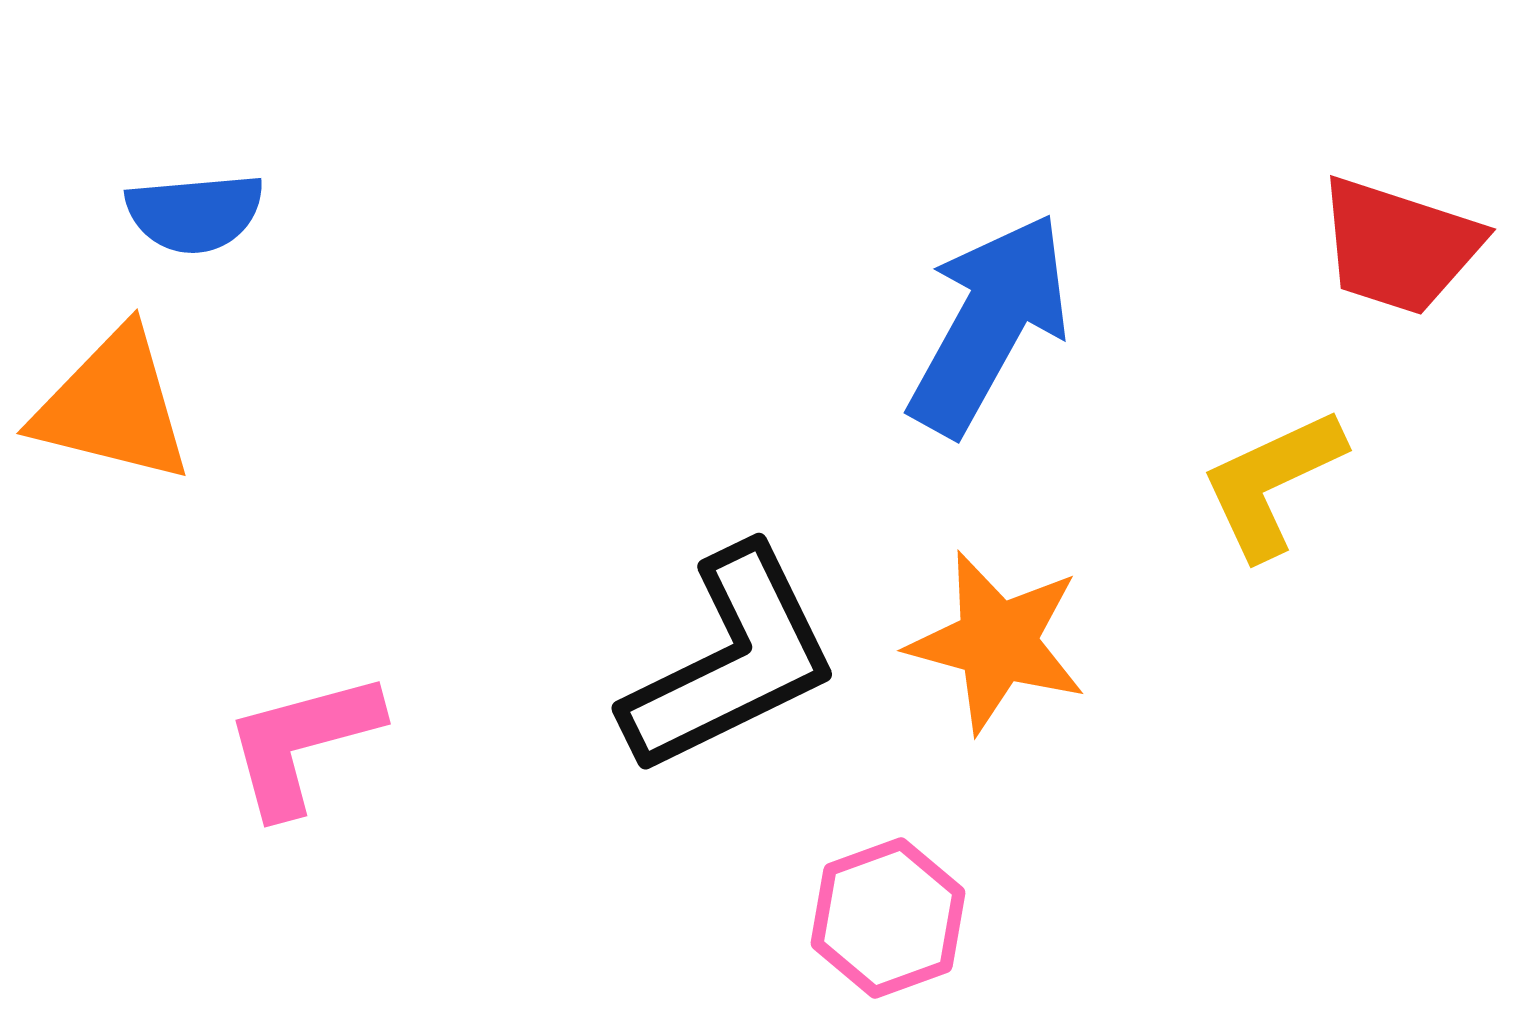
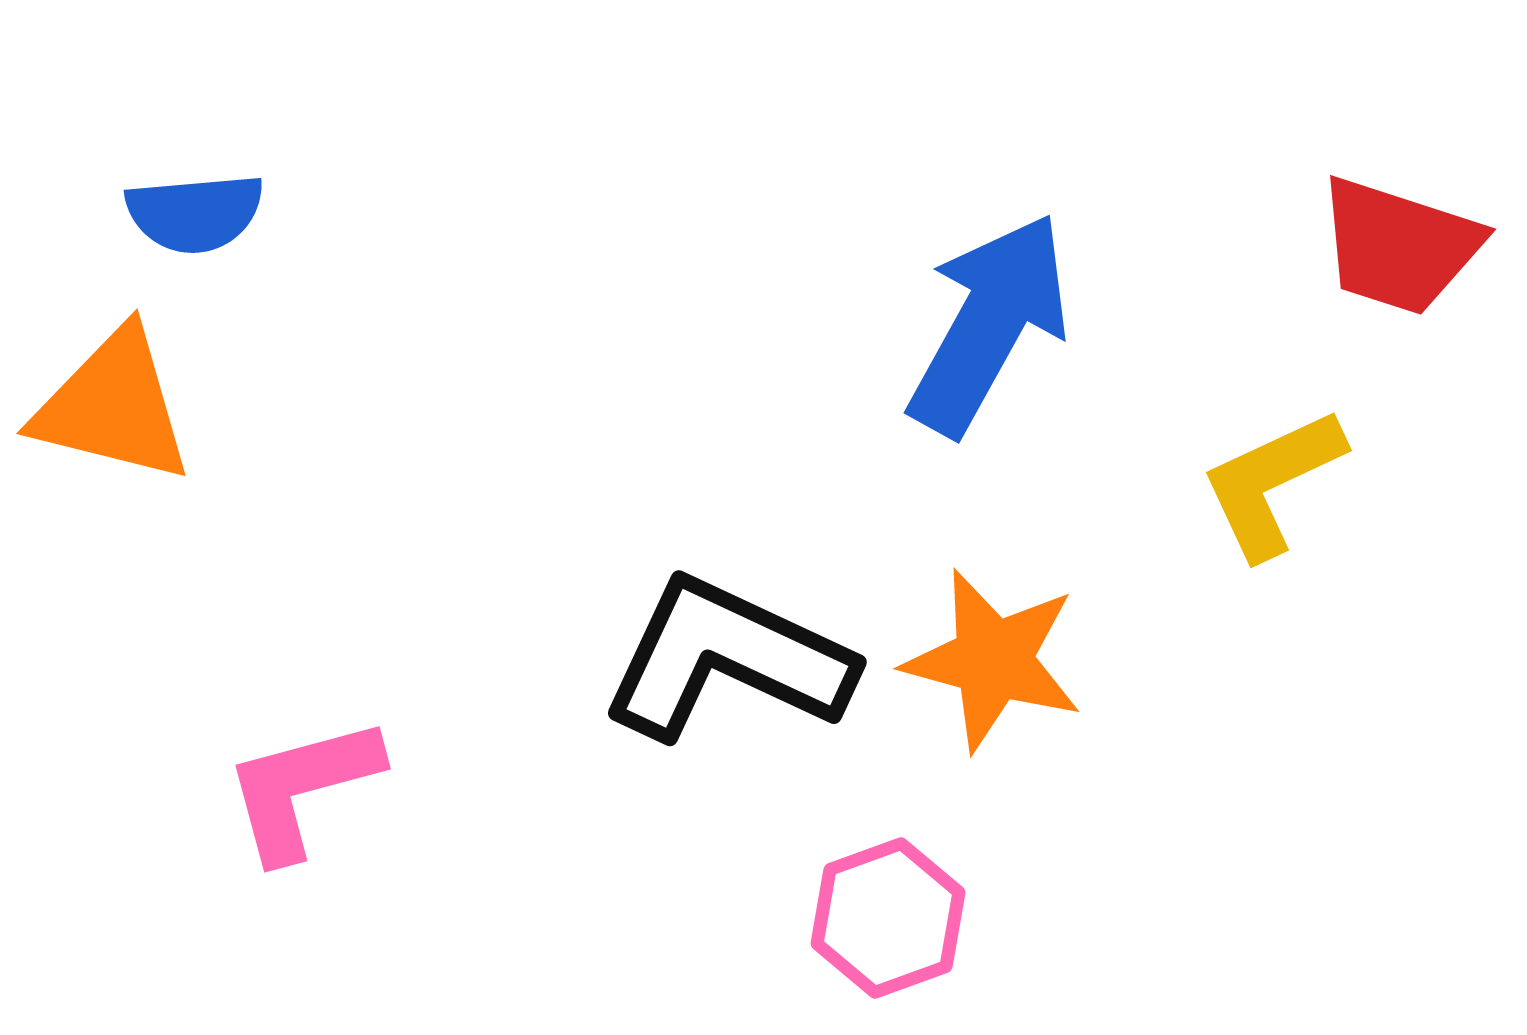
orange star: moved 4 px left, 18 px down
black L-shape: moved 4 px left, 2 px up; rotated 129 degrees counterclockwise
pink L-shape: moved 45 px down
